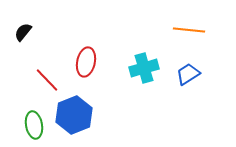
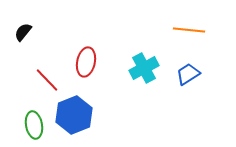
cyan cross: rotated 12 degrees counterclockwise
